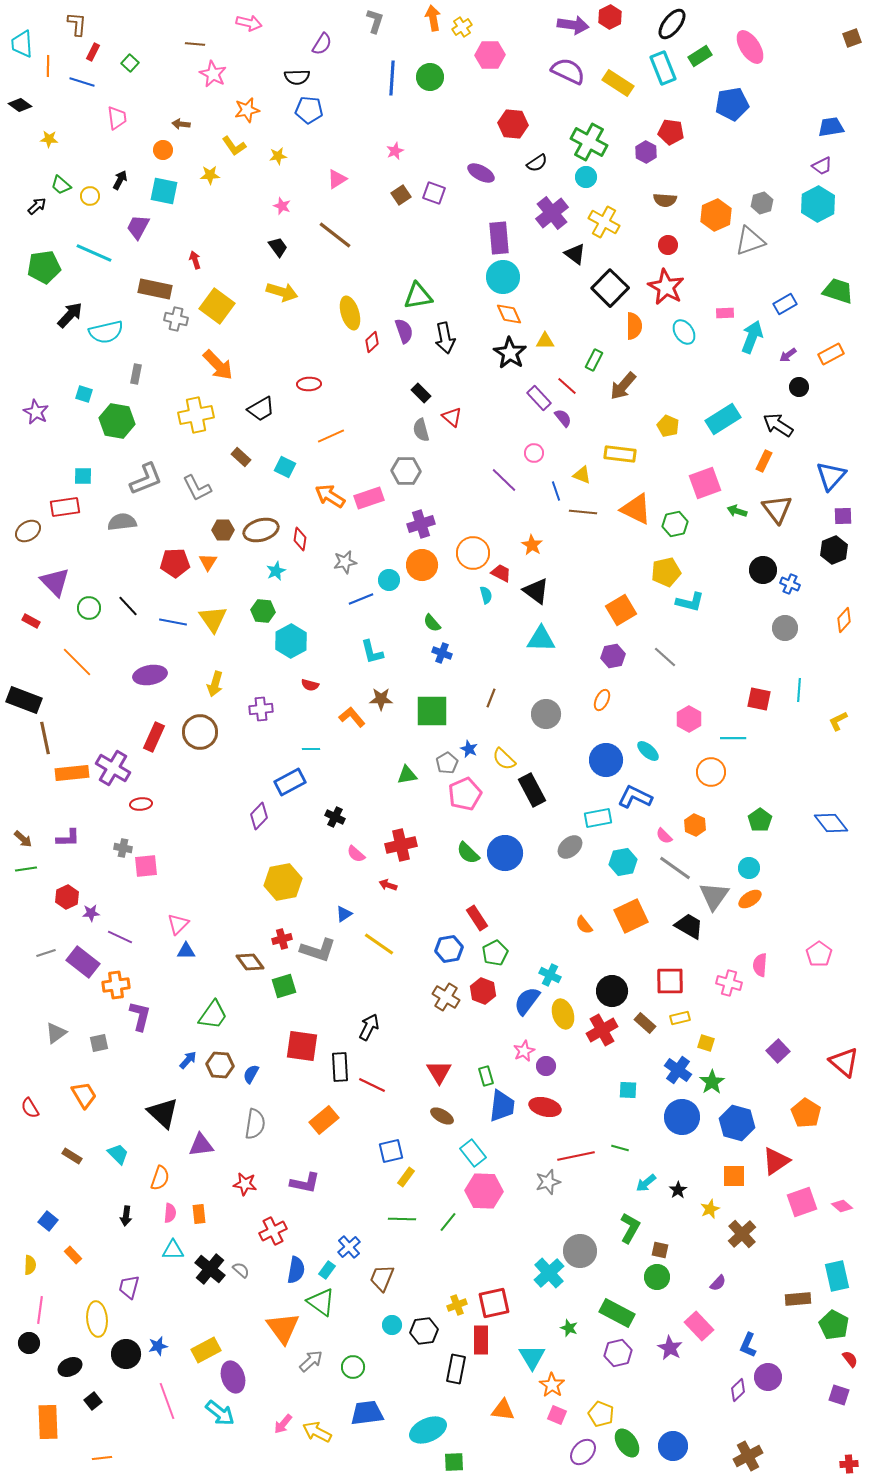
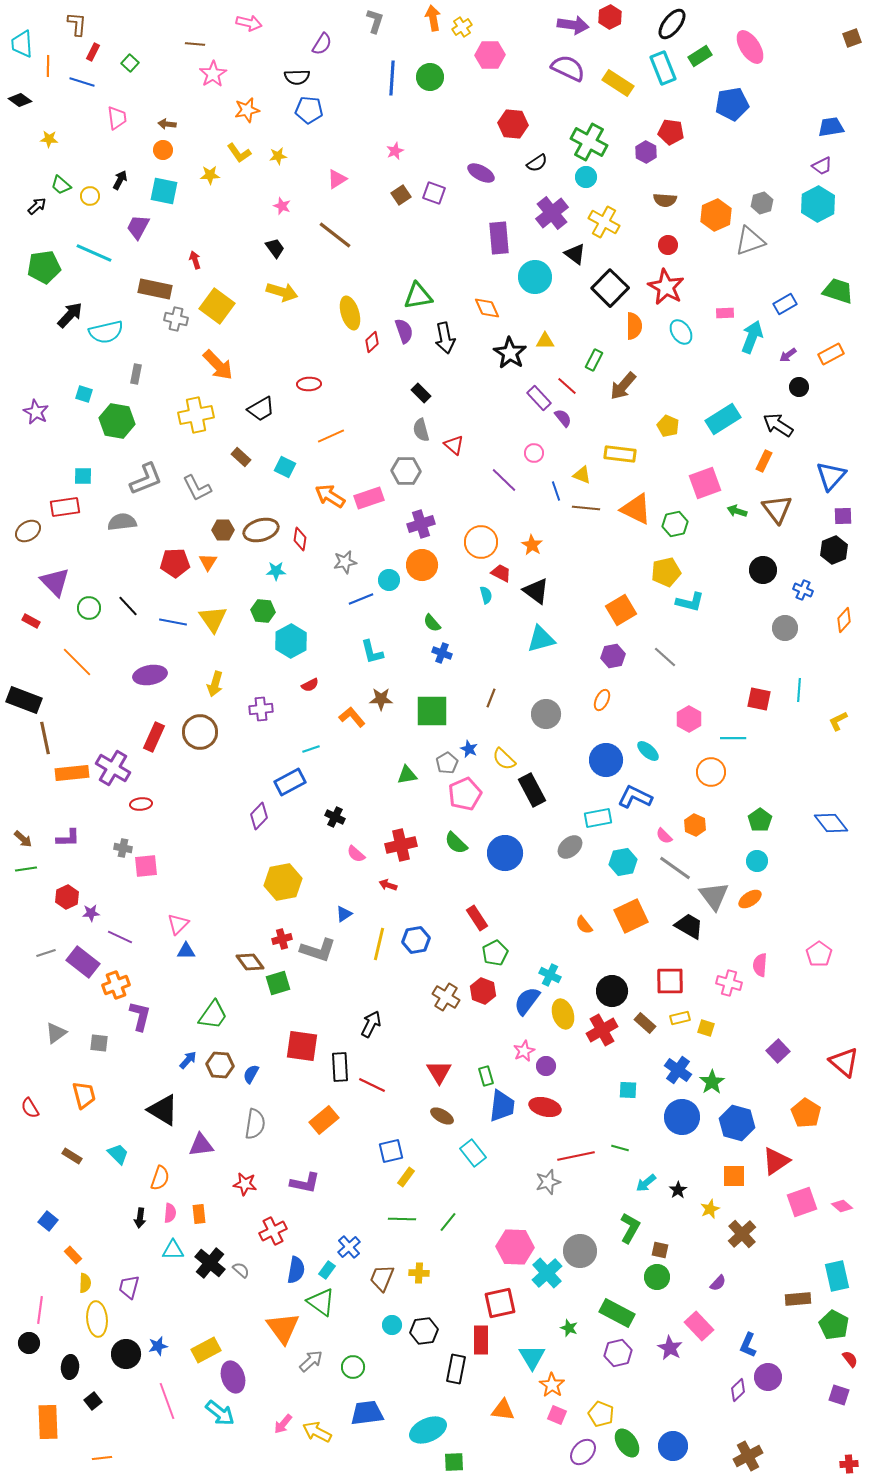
purple semicircle at (568, 71): moved 3 px up
pink star at (213, 74): rotated 12 degrees clockwise
black diamond at (20, 105): moved 5 px up
brown arrow at (181, 124): moved 14 px left
yellow L-shape at (234, 146): moved 5 px right, 7 px down
black trapezoid at (278, 247): moved 3 px left, 1 px down
cyan circle at (503, 277): moved 32 px right
orange diamond at (509, 314): moved 22 px left, 6 px up
cyan ellipse at (684, 332): moved 3 px left
red triangle at (452, 417): moved 2 px right, 28 px down
brown line at (583, 512): moved 3 px right, 4 px up
orange circle at (473, 553): moved 8 px right, 11 px up
cyan star at (276, 571): rotated 24 degrees clockwise
blue cross at (790, 584): moved 13 px right, 6 px down
cyan triangle at (541, 639): rotated 16 degrees counterclockwise
red semicircle at (310, 685): rotated 42 degrees counterclockwise
cyan line at (311, 749): rotated 18 degrees counterclockwise
green semicircle at (468, 853): moved 12 px left, 10 px up
cyan circle at (749, 868): moved 8 px right, 7 px up
gray triangle at (714, 896): rotated 12 degrees counterclockwise
yellow line at (379, 944): rotated 68 degrees clockwise
blue hexagon at (449, 949): moved 33 px left, 9 px up
orange cross at (116, 985): rotated 12 degrees counterclockwise
green square at (284, 986): moved 6 px left, 3 px up
black arrow at (369, 1027): moved 2 px right, 3 px up
gray square at (99, 1043): rotated 18 degrees clockwise
yellow square at (706, 1043): moved 15 px up
orange trapezoid at (84, 1095): rotated 16 degrees clockwise
black triangle at (163, 1113): moved 3 px up; rotated 12 degrees counterclockwise
pink hexagon at (484, 1191): moved 31 px right, 56 px down
black arrow at (126, 1216): moved 14 px right, 2 px down
yellow semicircle at (30, 1265): moved 55 px right, 18 px down
black cross at (210, 1269): moved 6 px up
cyan cross at (549, 1273): moved 2 px left
red square at (494, 1303): moved 6 px right
yellow cross at (457, 1305): moved 38 px left, 32 px up; rotated 24 degrees clockwise
black ellipse at (70, 1367): rotated 60 degrees counterclockwise
